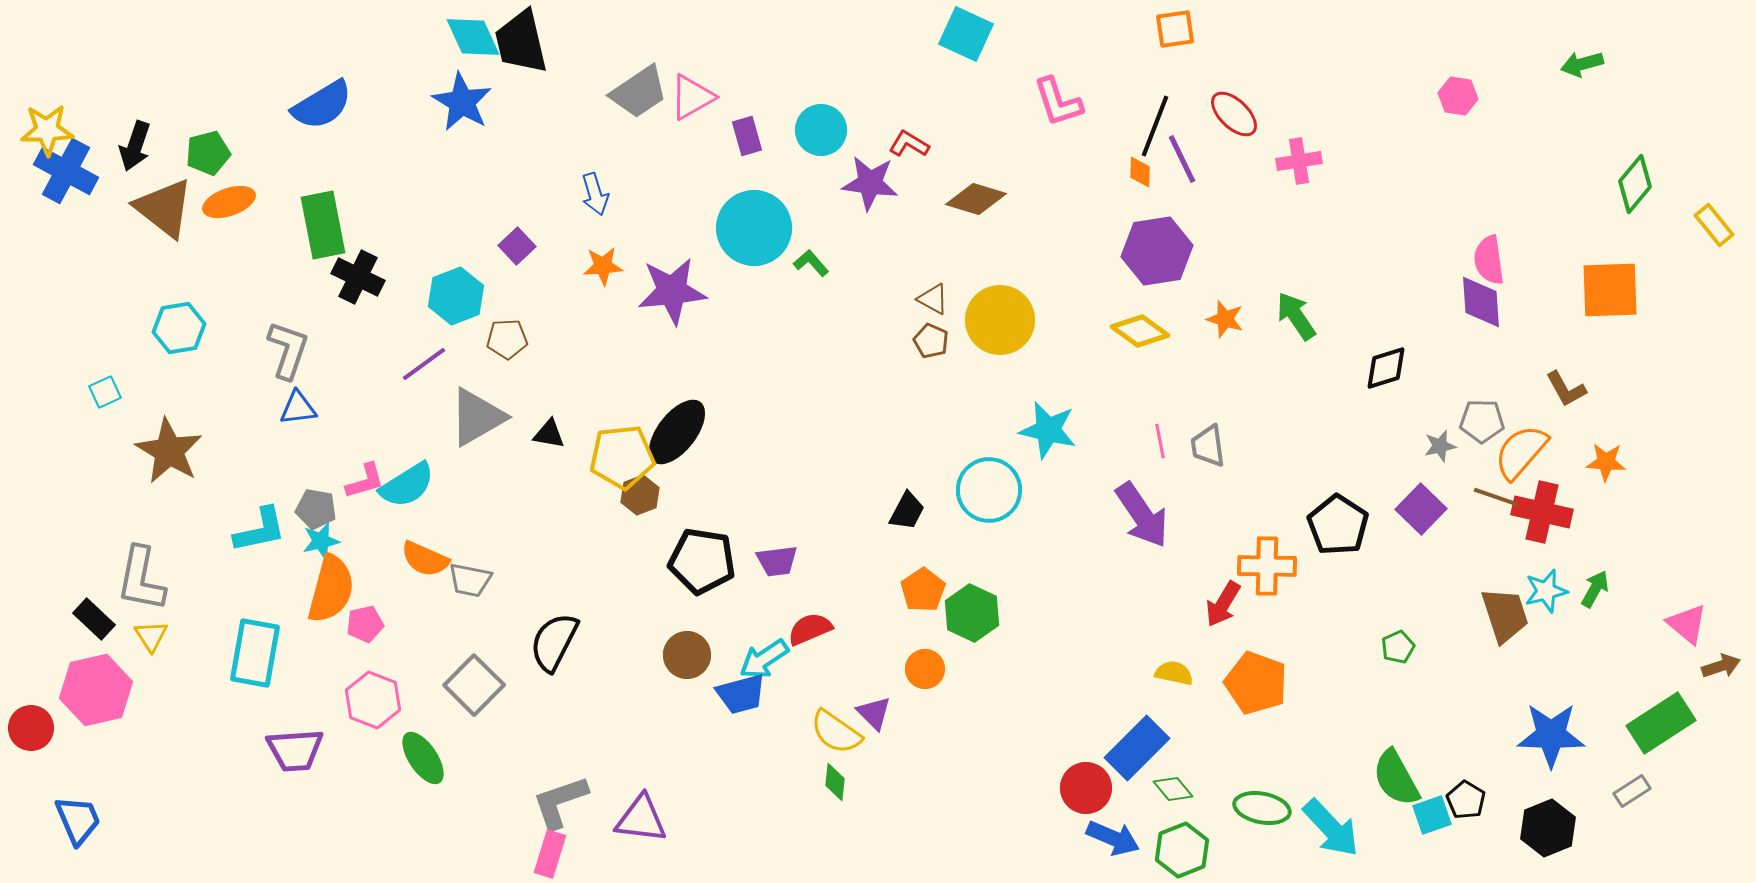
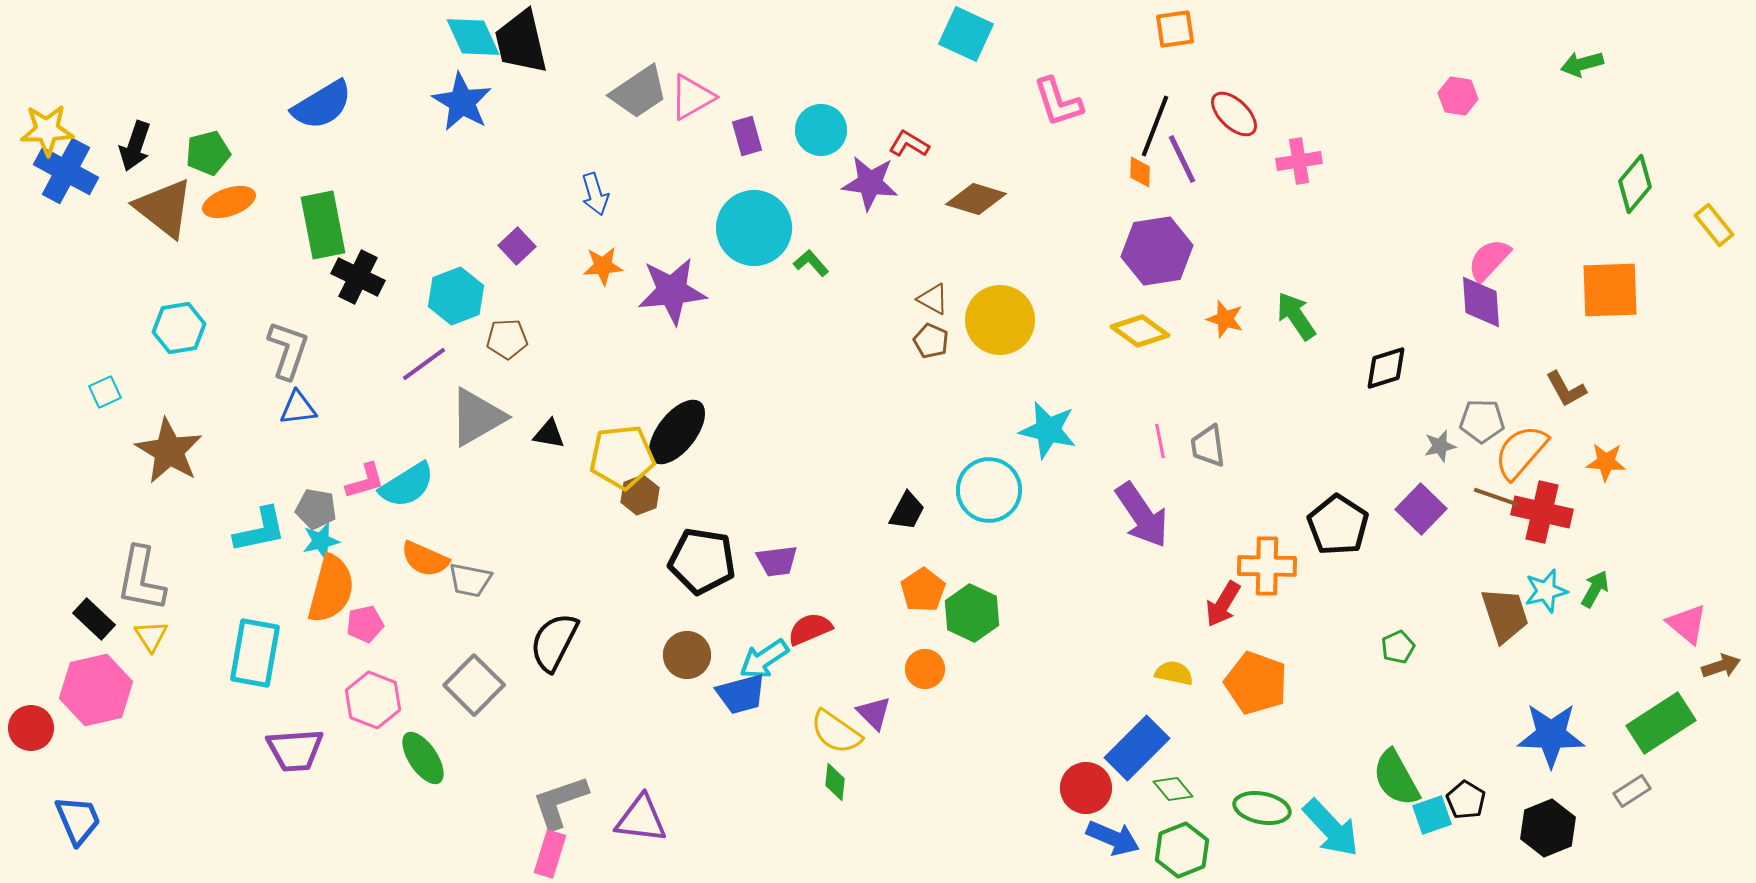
pink semicircle at (1489, 260): rotated 51 degrees clockwise
